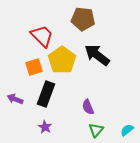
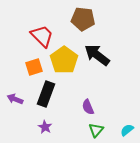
yellow pentagon: moved 2 px right
